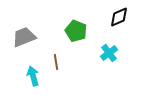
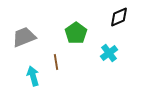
green pentagon: moved 2 px down; rotated 15 degrees clockwise
